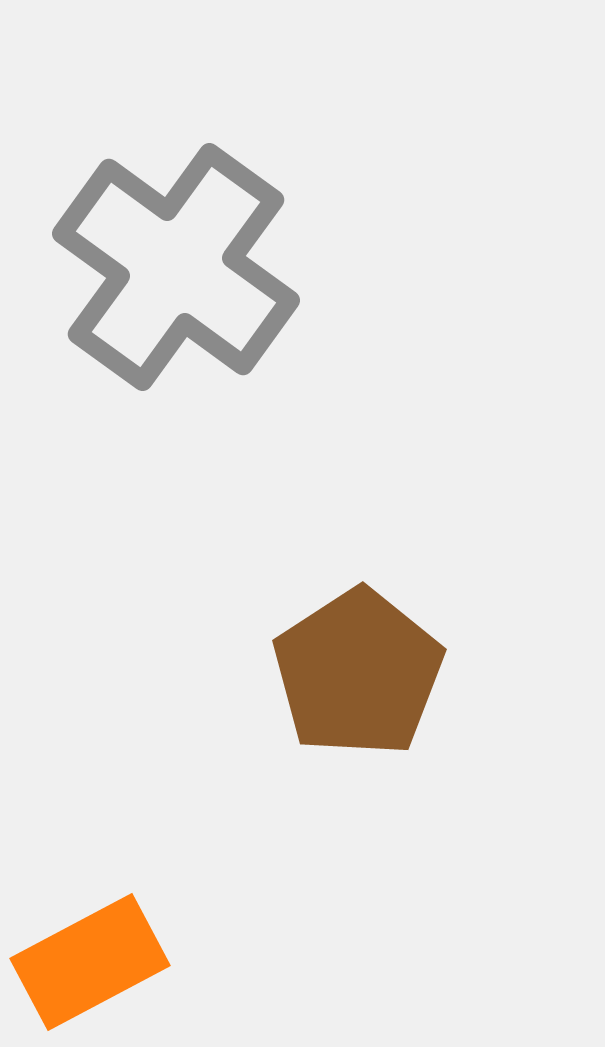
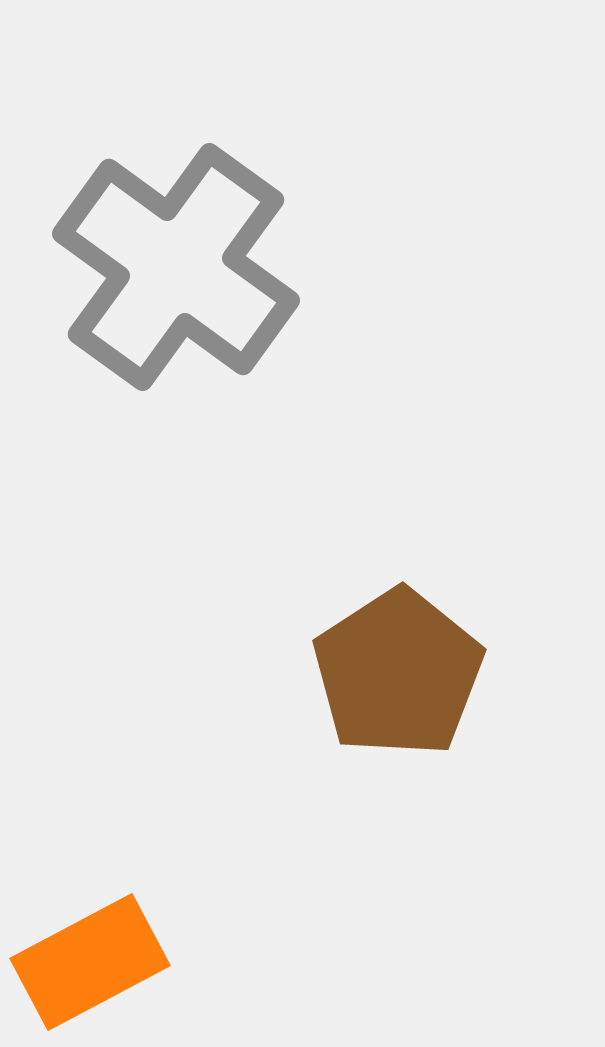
brown pentagon: moved 40 px right
